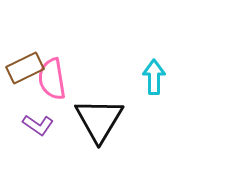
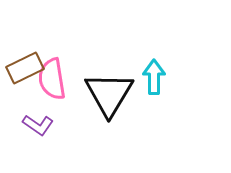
black triangle: moved 10 px right, 26 px up
